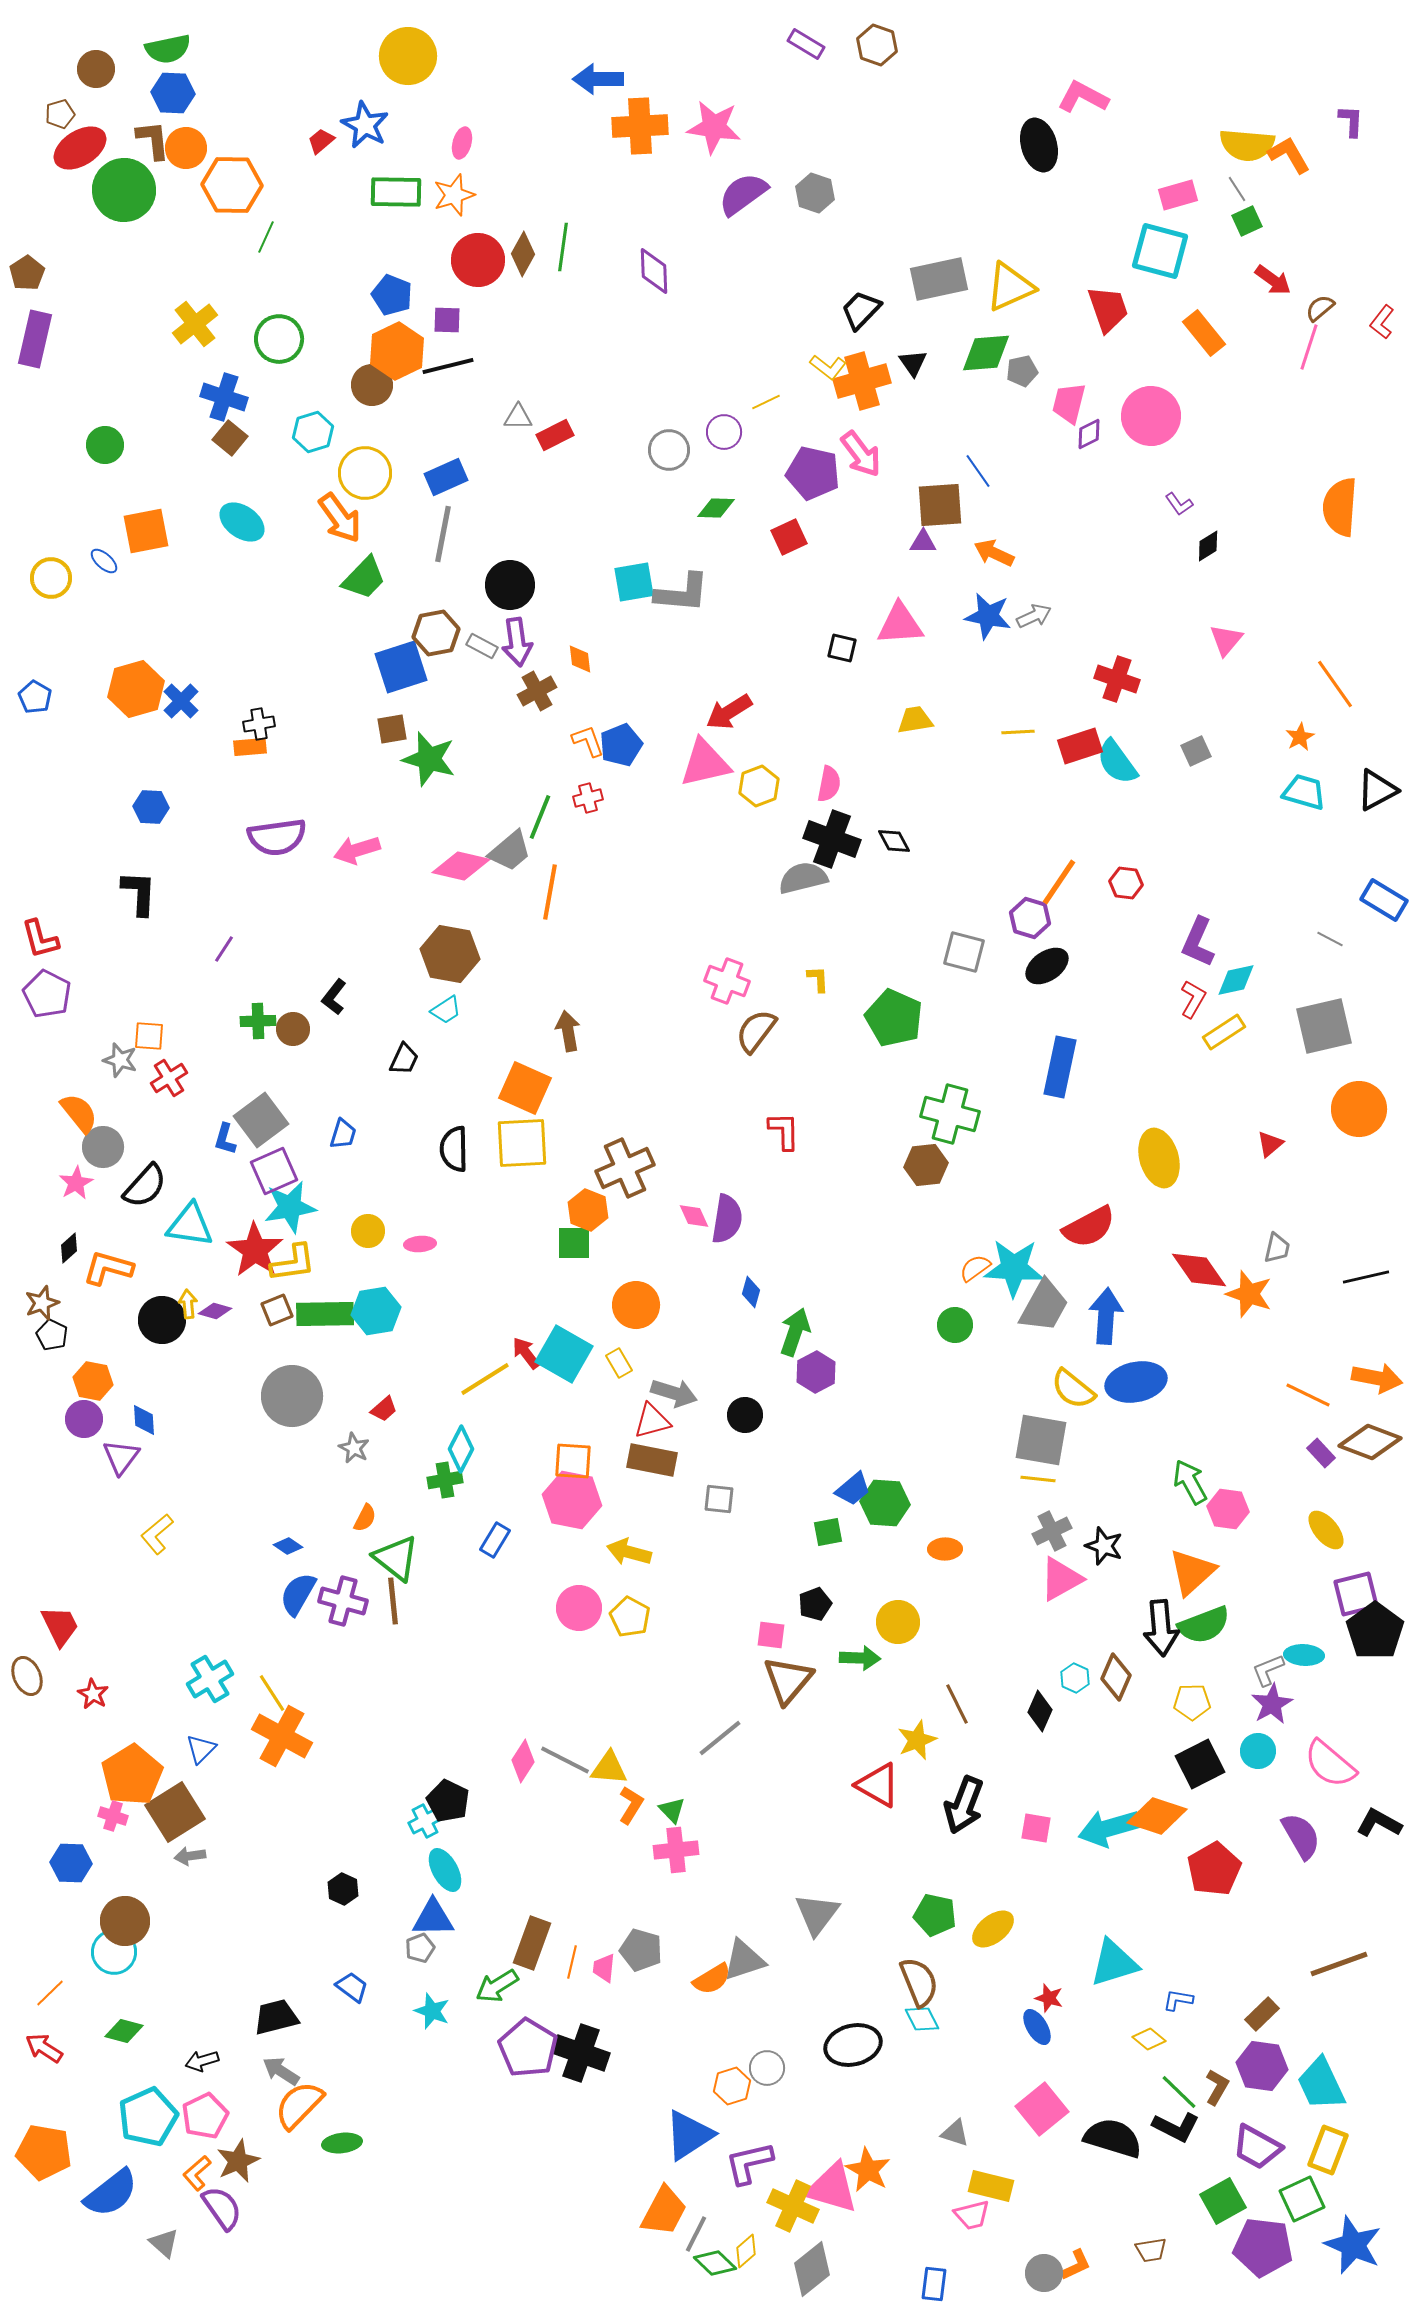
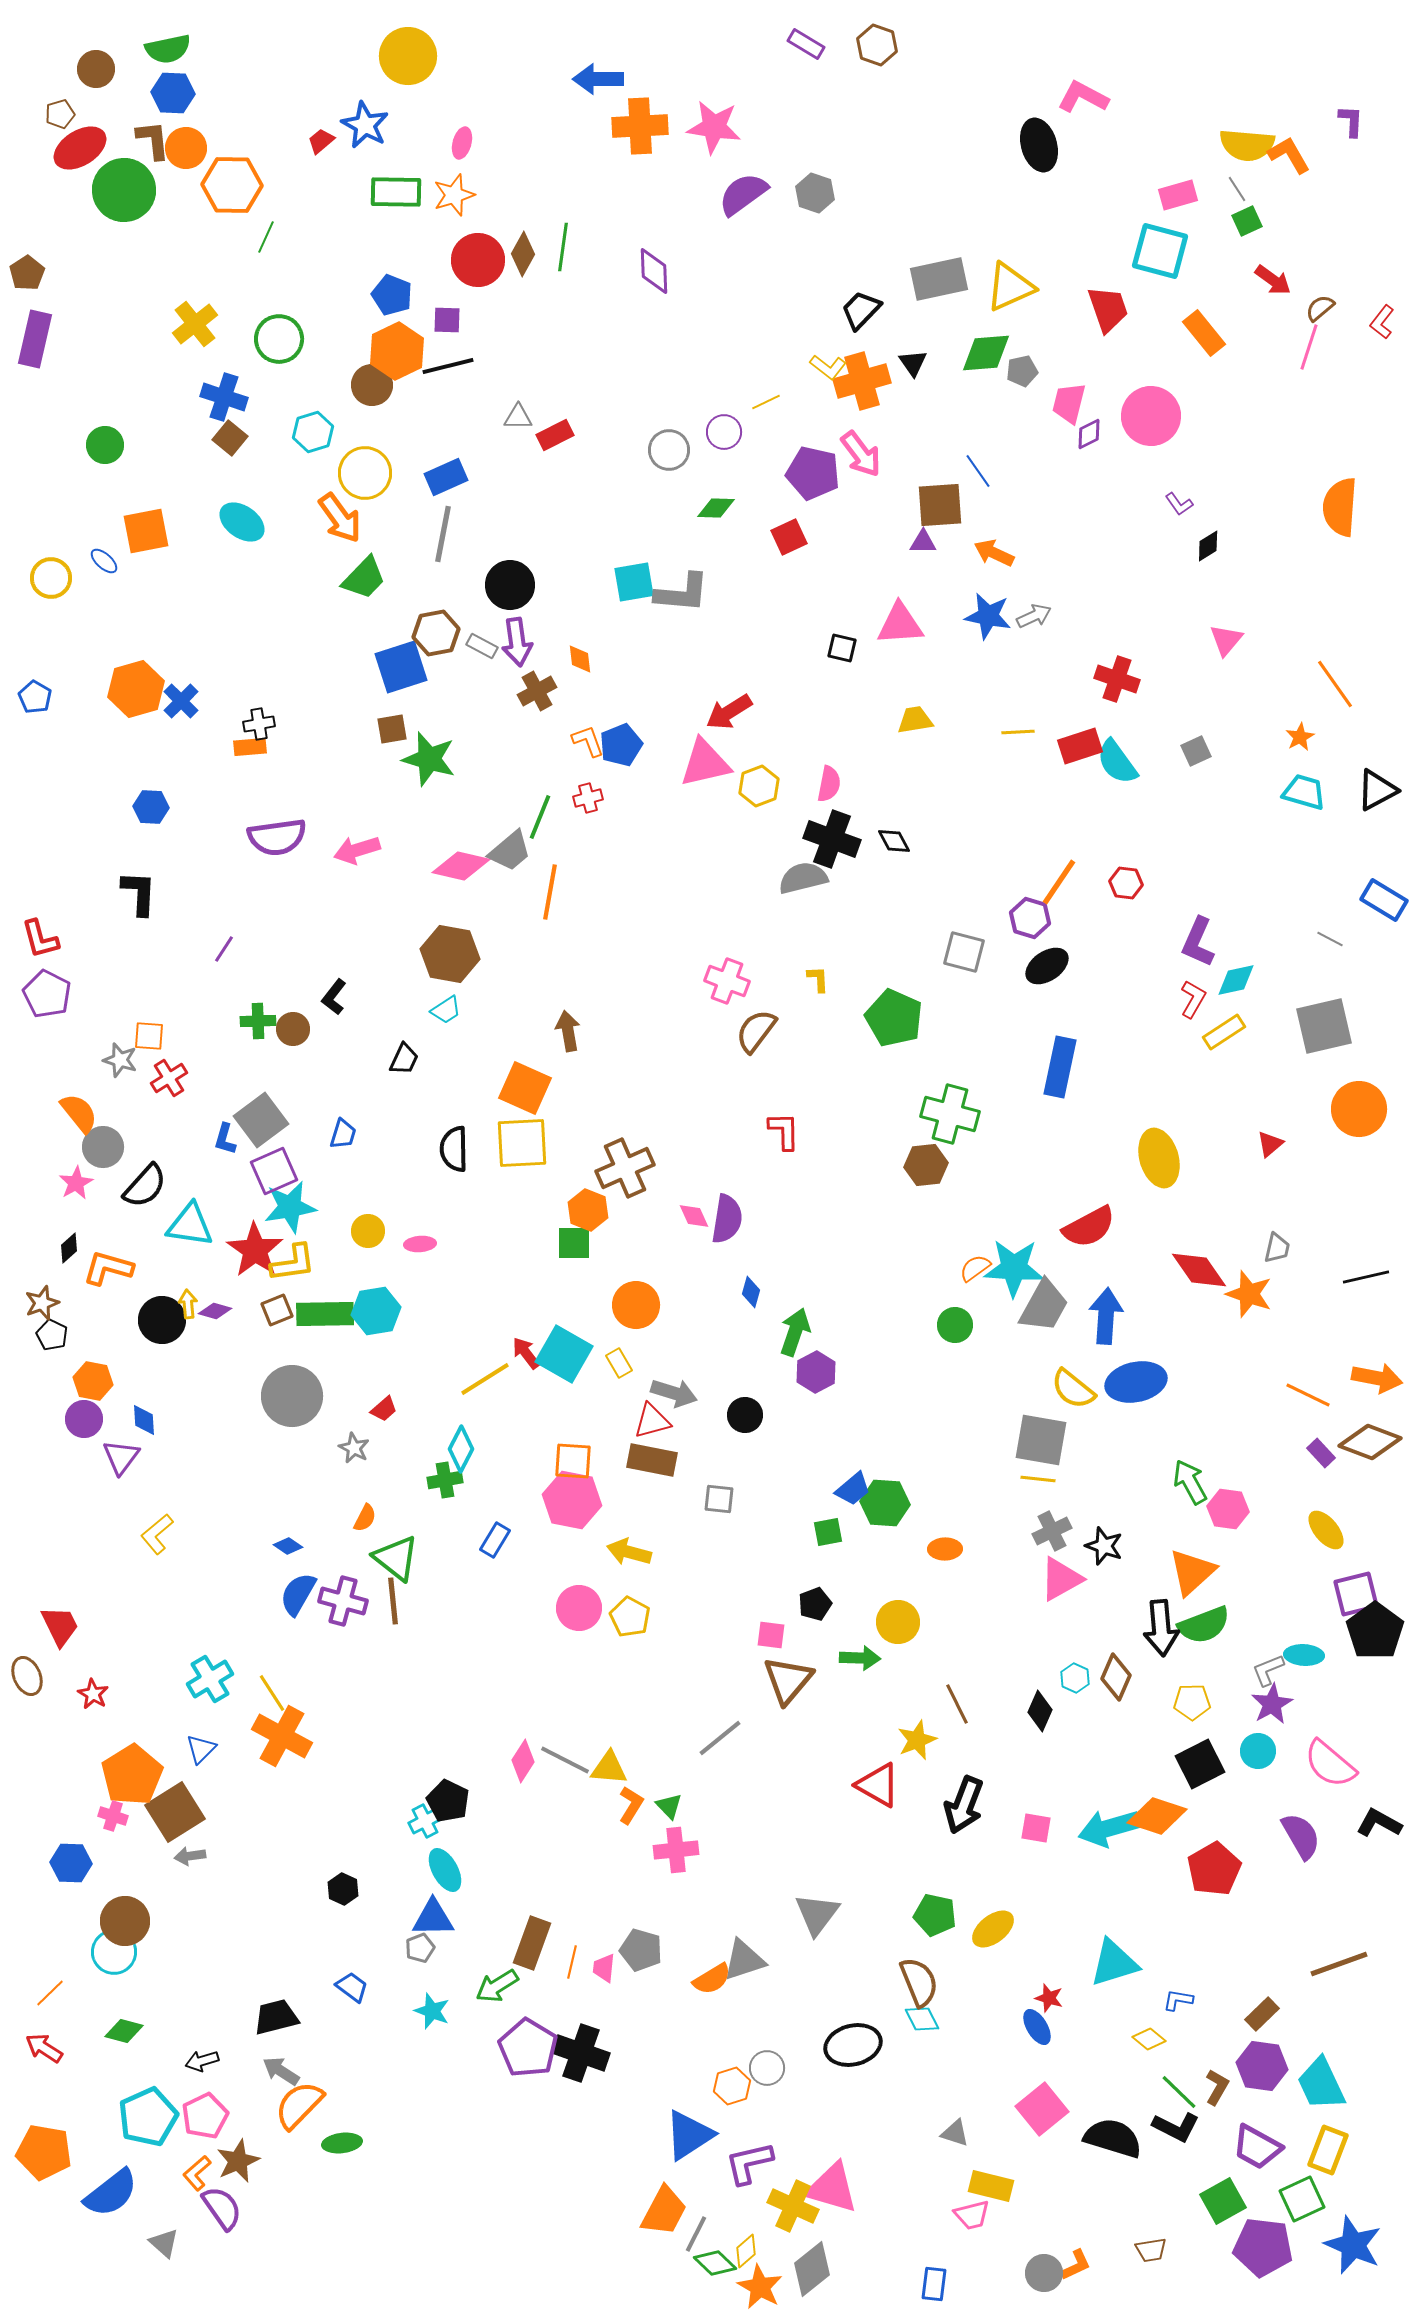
green triangle at (672, 1810): moved 3 px left, 4 px up
orange star at (868, 2170): moved 108 px left, 117 px down
